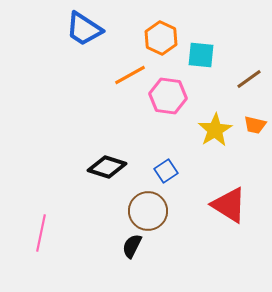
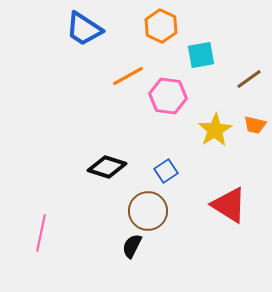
orange hexagon: moved 12 px up
cyan square: rotated 16 degrees counterclockwise
orange line: moved 2 px left, 1 px down
